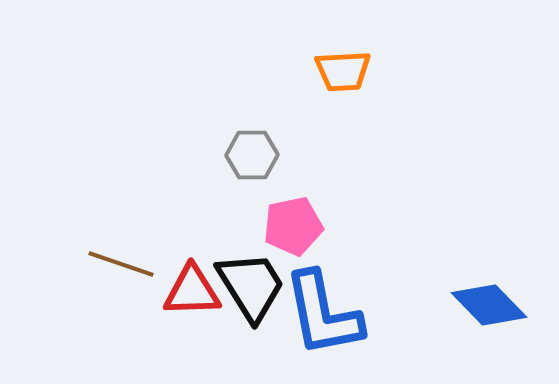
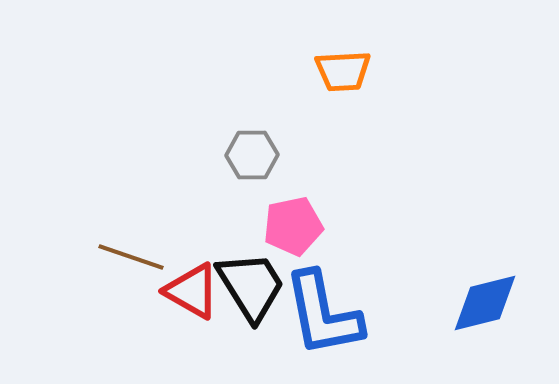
brown line: moved 10 px right, 7 px up
red triangle: rotated 32 degrees clockwise
blue diamond: moved 4 px left, 2 px up; rotated 60 degrees counterclockwise
